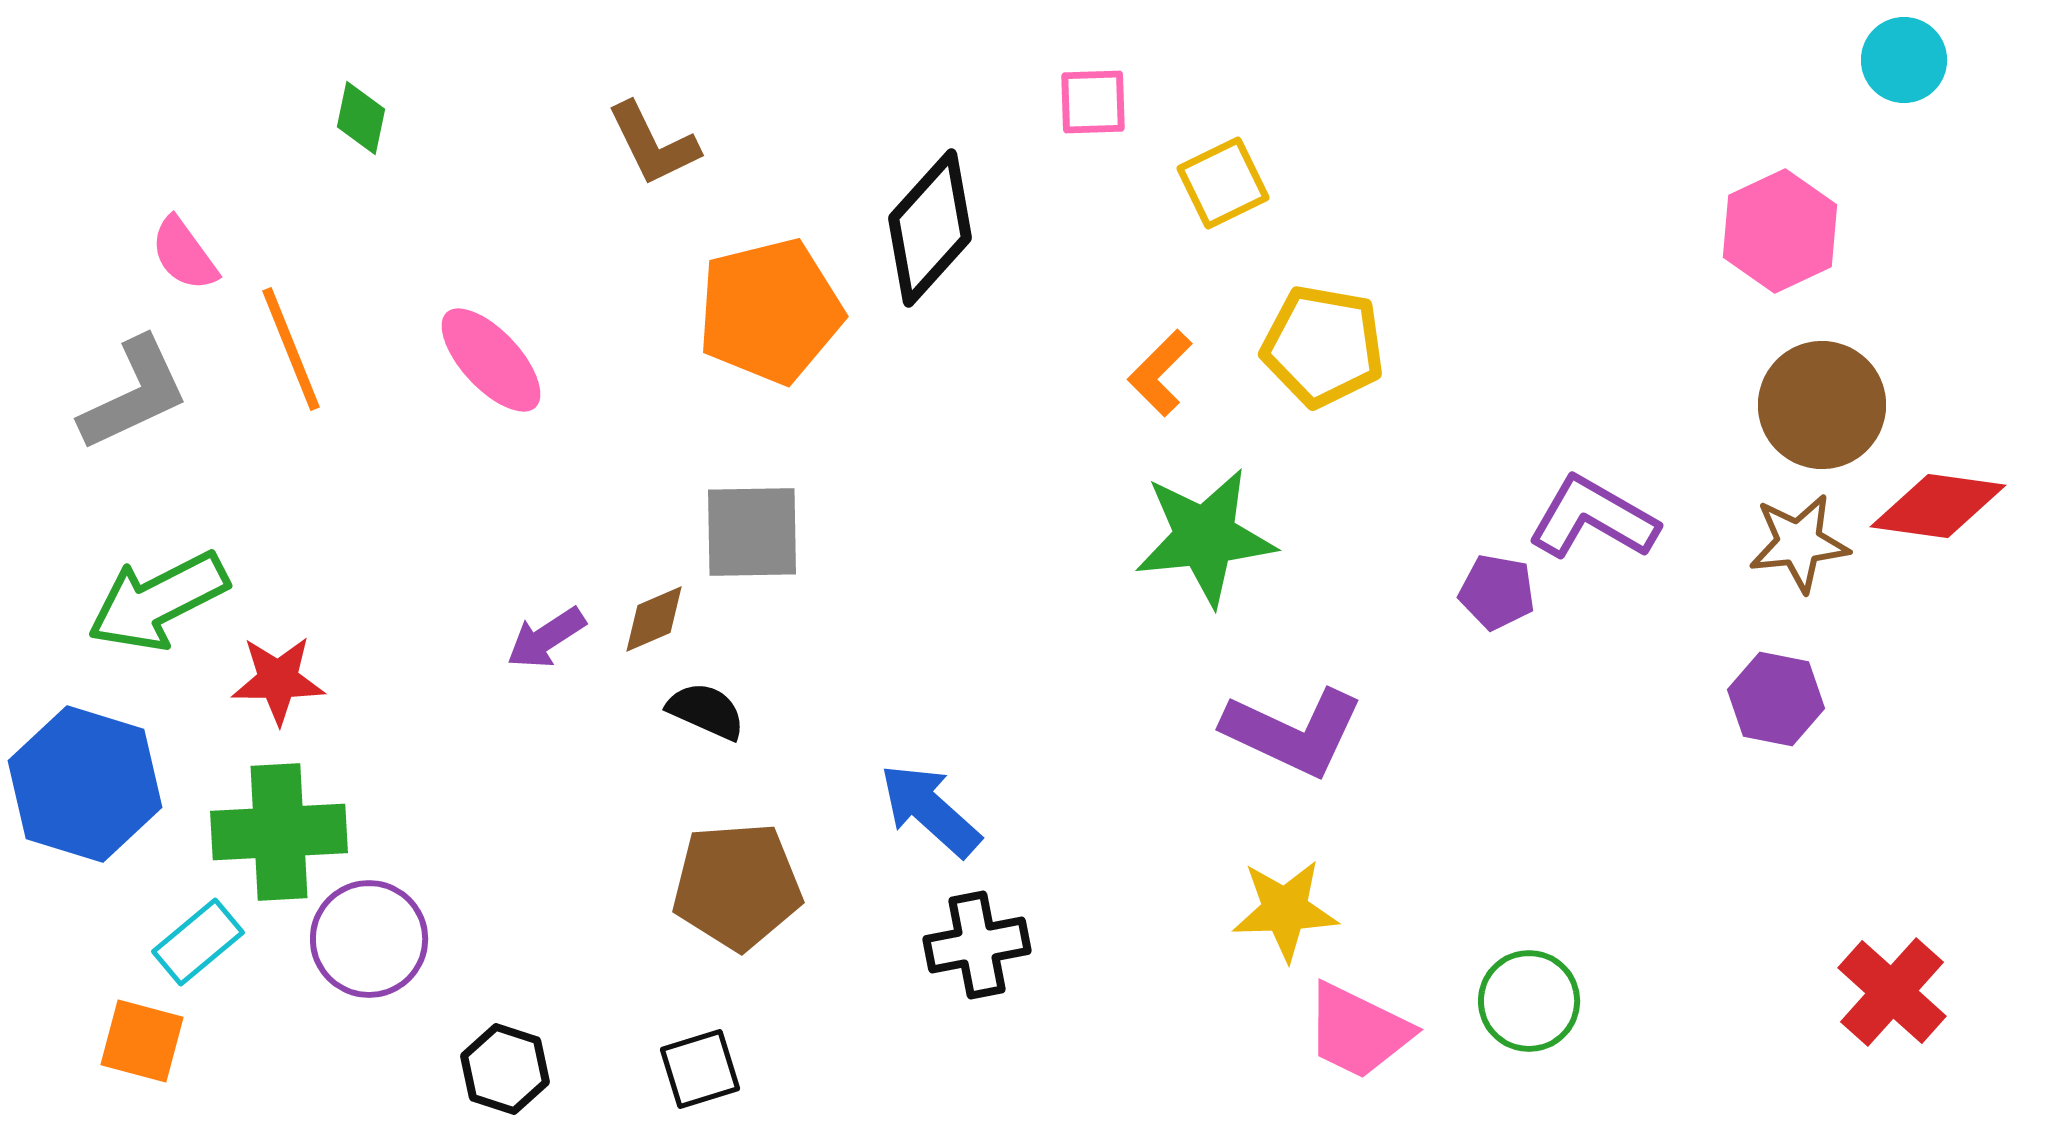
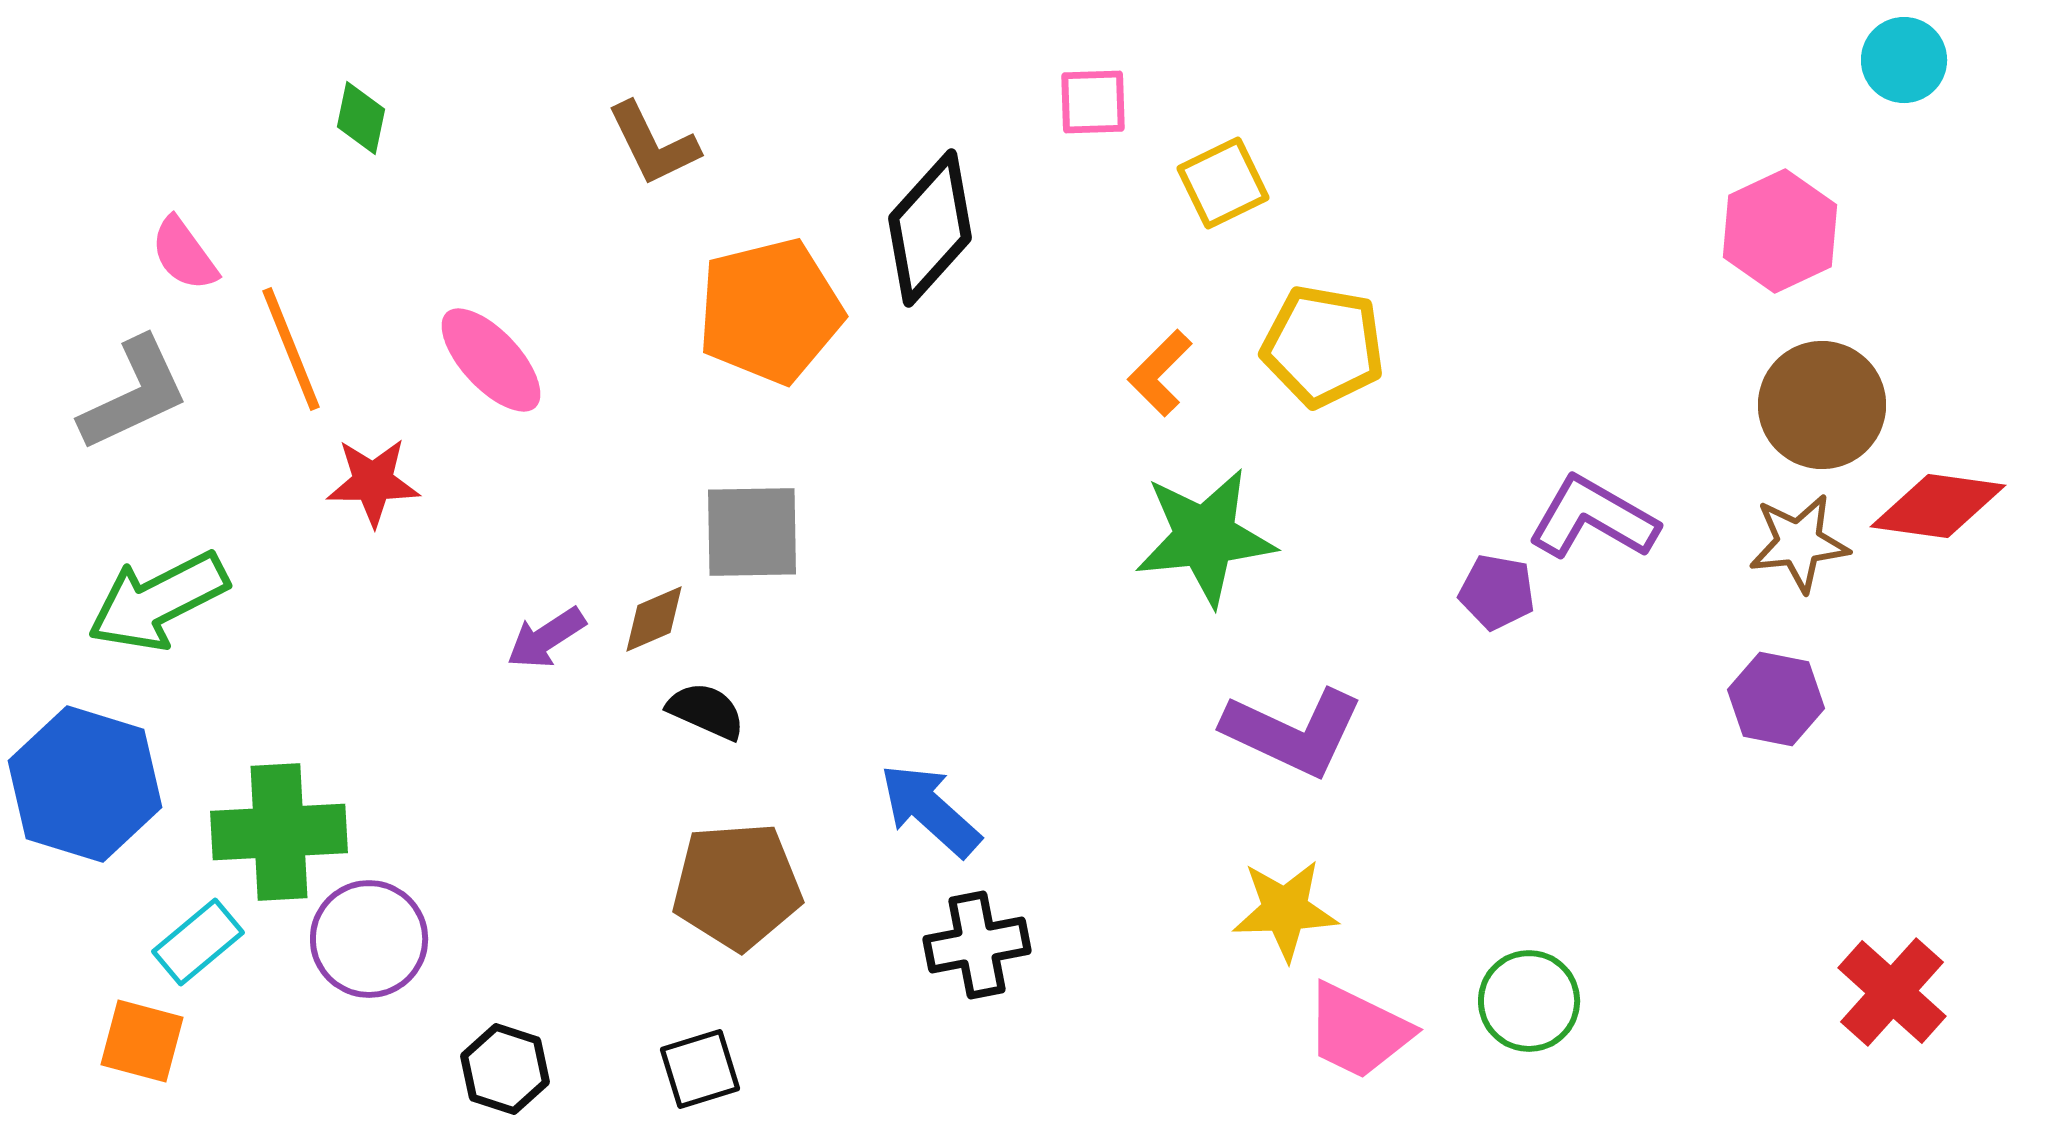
red star at (278, 680): moved 95 px right, 198 px up
